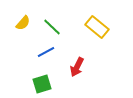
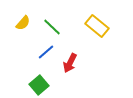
yellow rectangle: moved 1 px up
blue line: rotated 12 degrees counterclockwise
red arrow: moved 7 px left, 4 px up
green square: moved 3 px left, 1 px down; rotated 24 degrees counterclockwise
